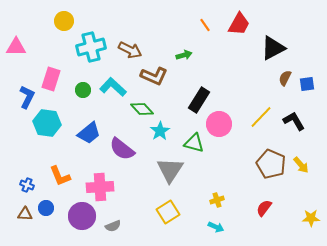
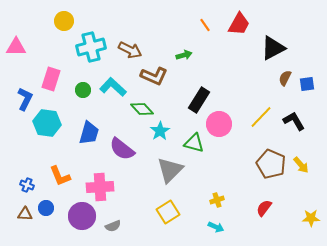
blue L-shape: moved 2 px left, 2 px down
blue trapezoid: rotated 35 degrees counterclockwise
gray triangle: rotated 12 degrees clockwise
